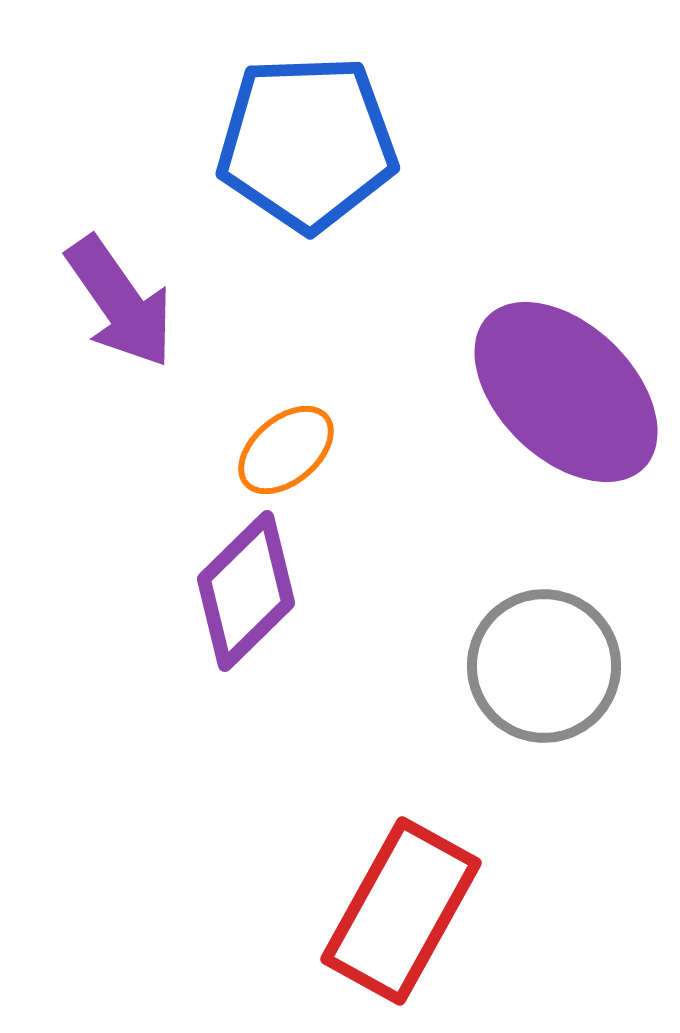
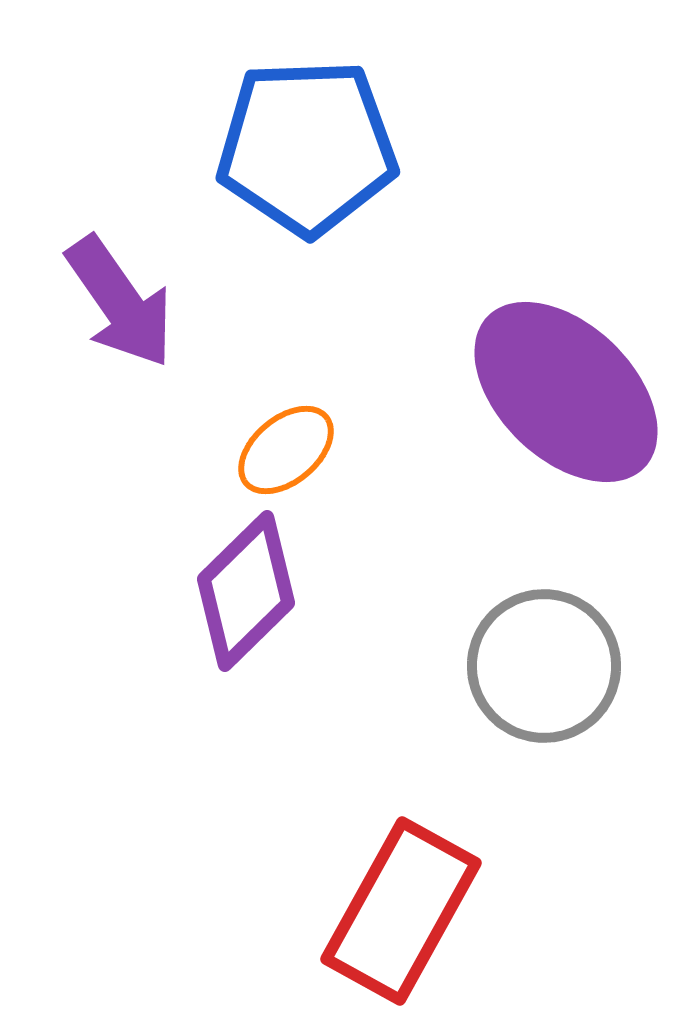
blue pentagon: moved 4 px down
